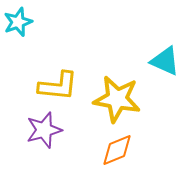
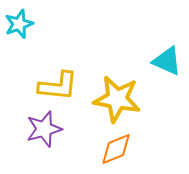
cyan star: moved 1 px right, 2 px down
cyan triangle: moved 2 px right
purple star: moved 1 px up
orange diamond: moved 1 px left, 1 px up
